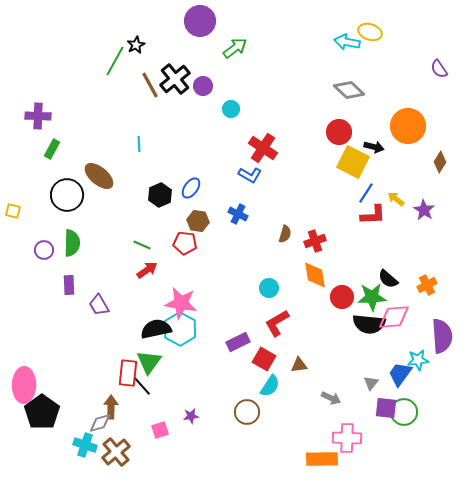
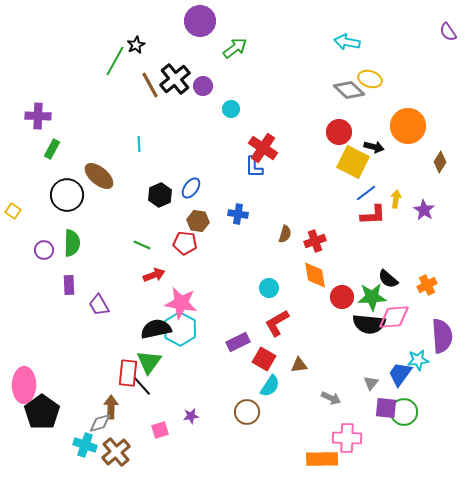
yellow ellipse at (370, 32): moved 47 px down
purple semicircle at (439, 69): moved 9 px right, 37 px up
blue L-shape at (250, 175): moved 4 px right, 8 px up; rotated 60 degrees clockwise
blue line at (366, 193): rotated 20 degrees clockwise
yellow arrow at (396, 199): rotated 60 degrees clockwise
yellow square at (13, 211): rotated 21 degrees clockwise
blue cross at (238, 214): rotated 18 degrees counterclockwise
red arrow at (147, 270): moved 7 px right, 5 px down; rotated 15 degrees clockwise
